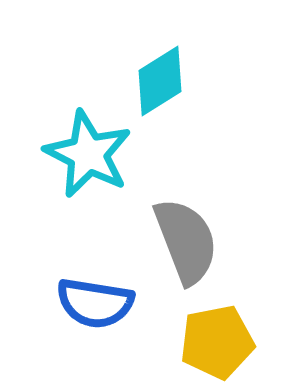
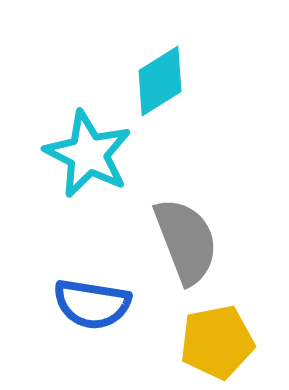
blue semicircle: moved 3 px left, 1 px down
